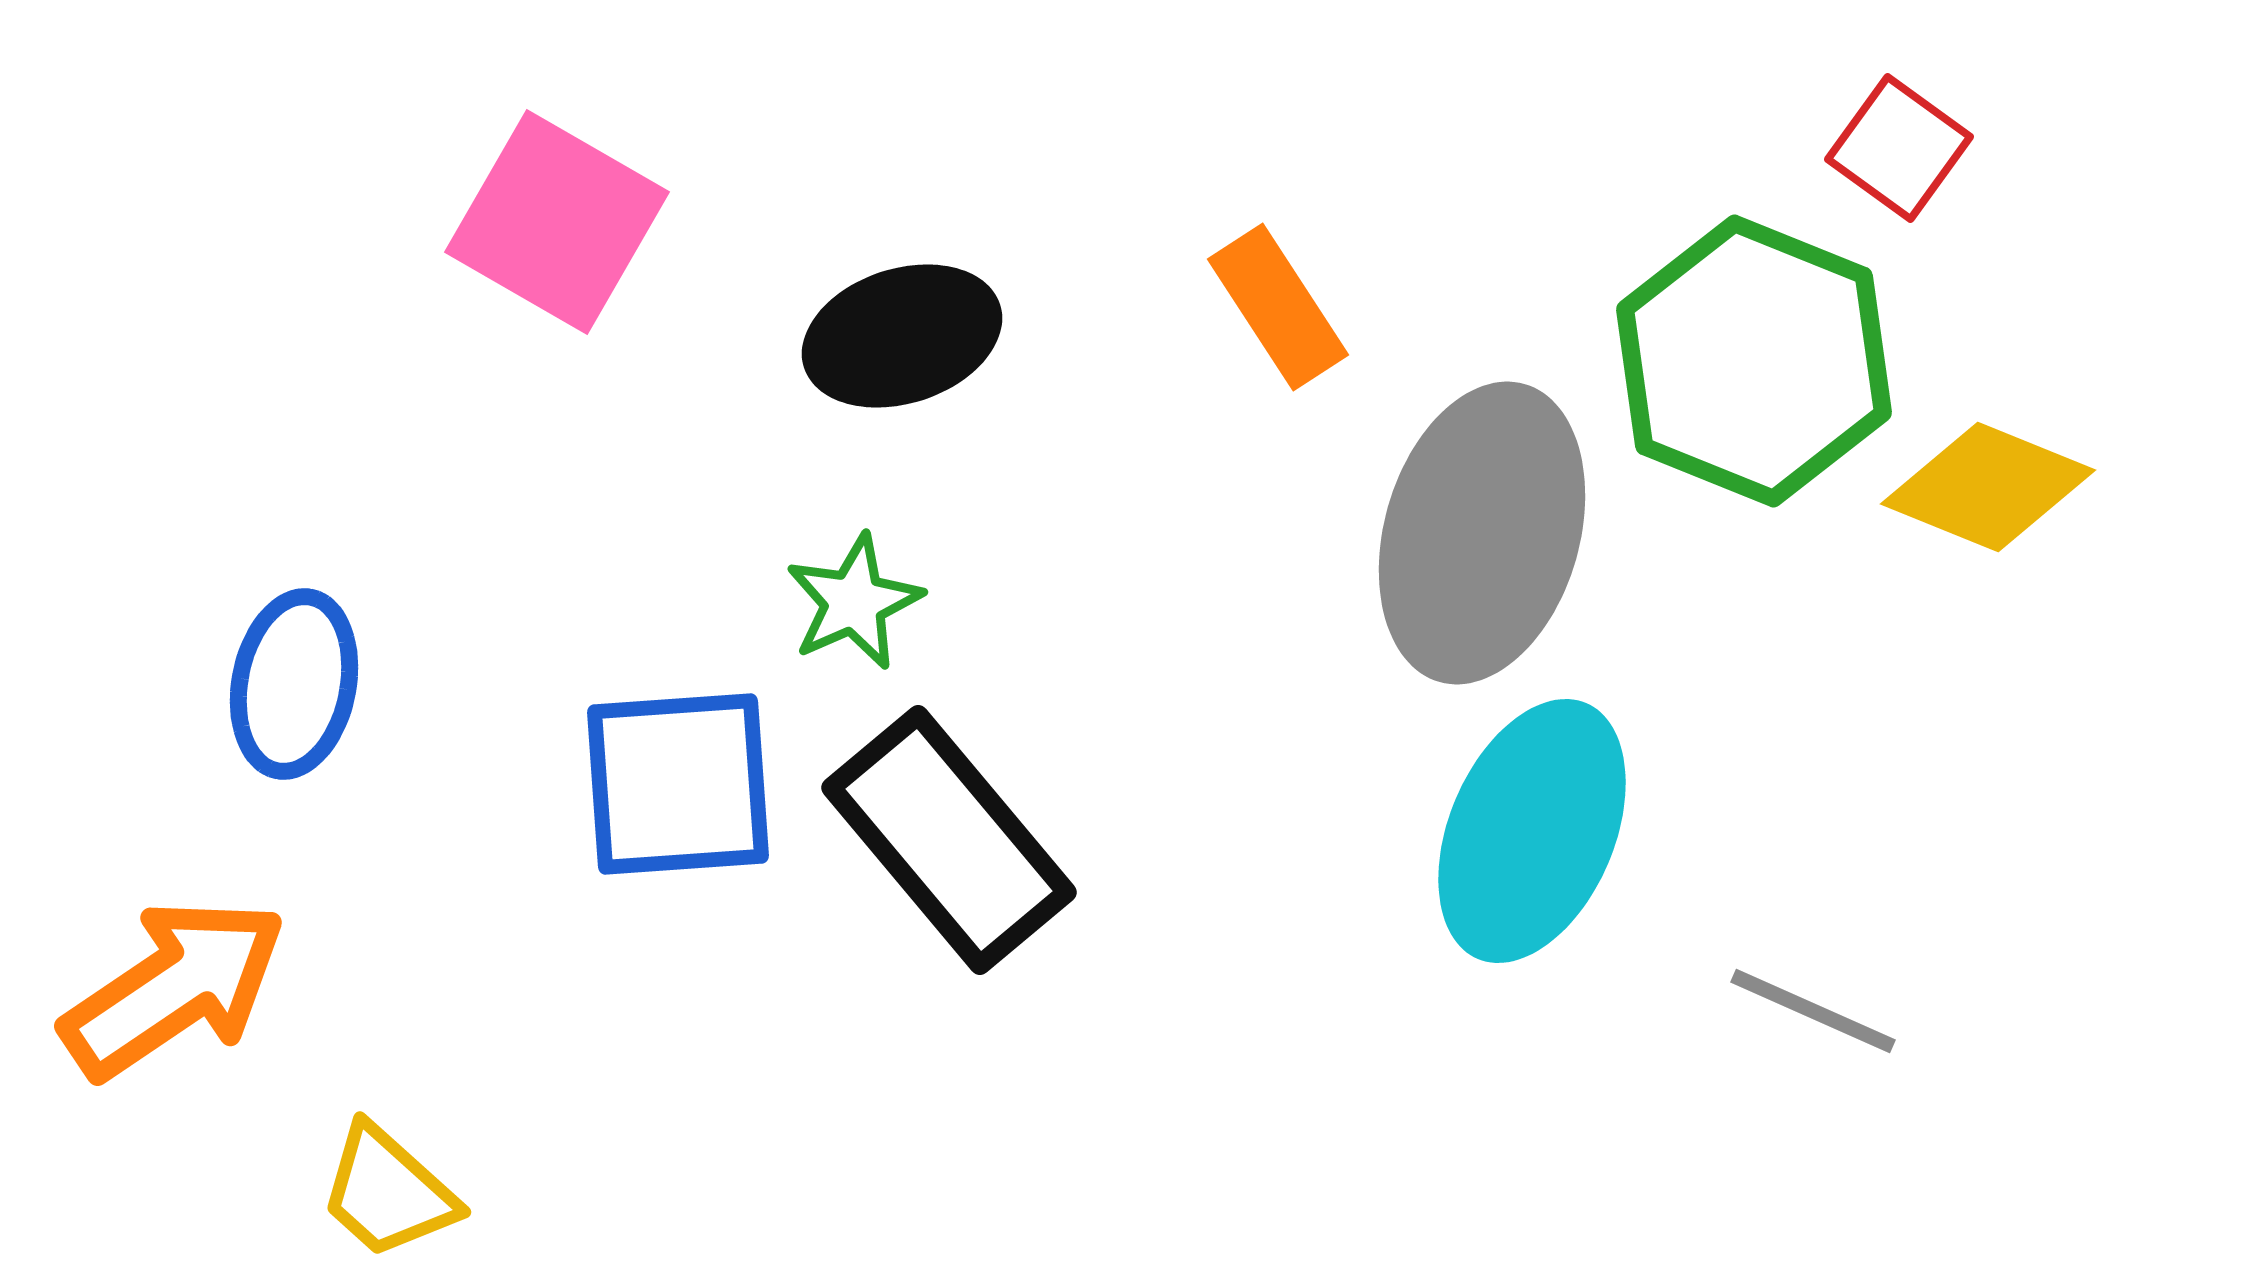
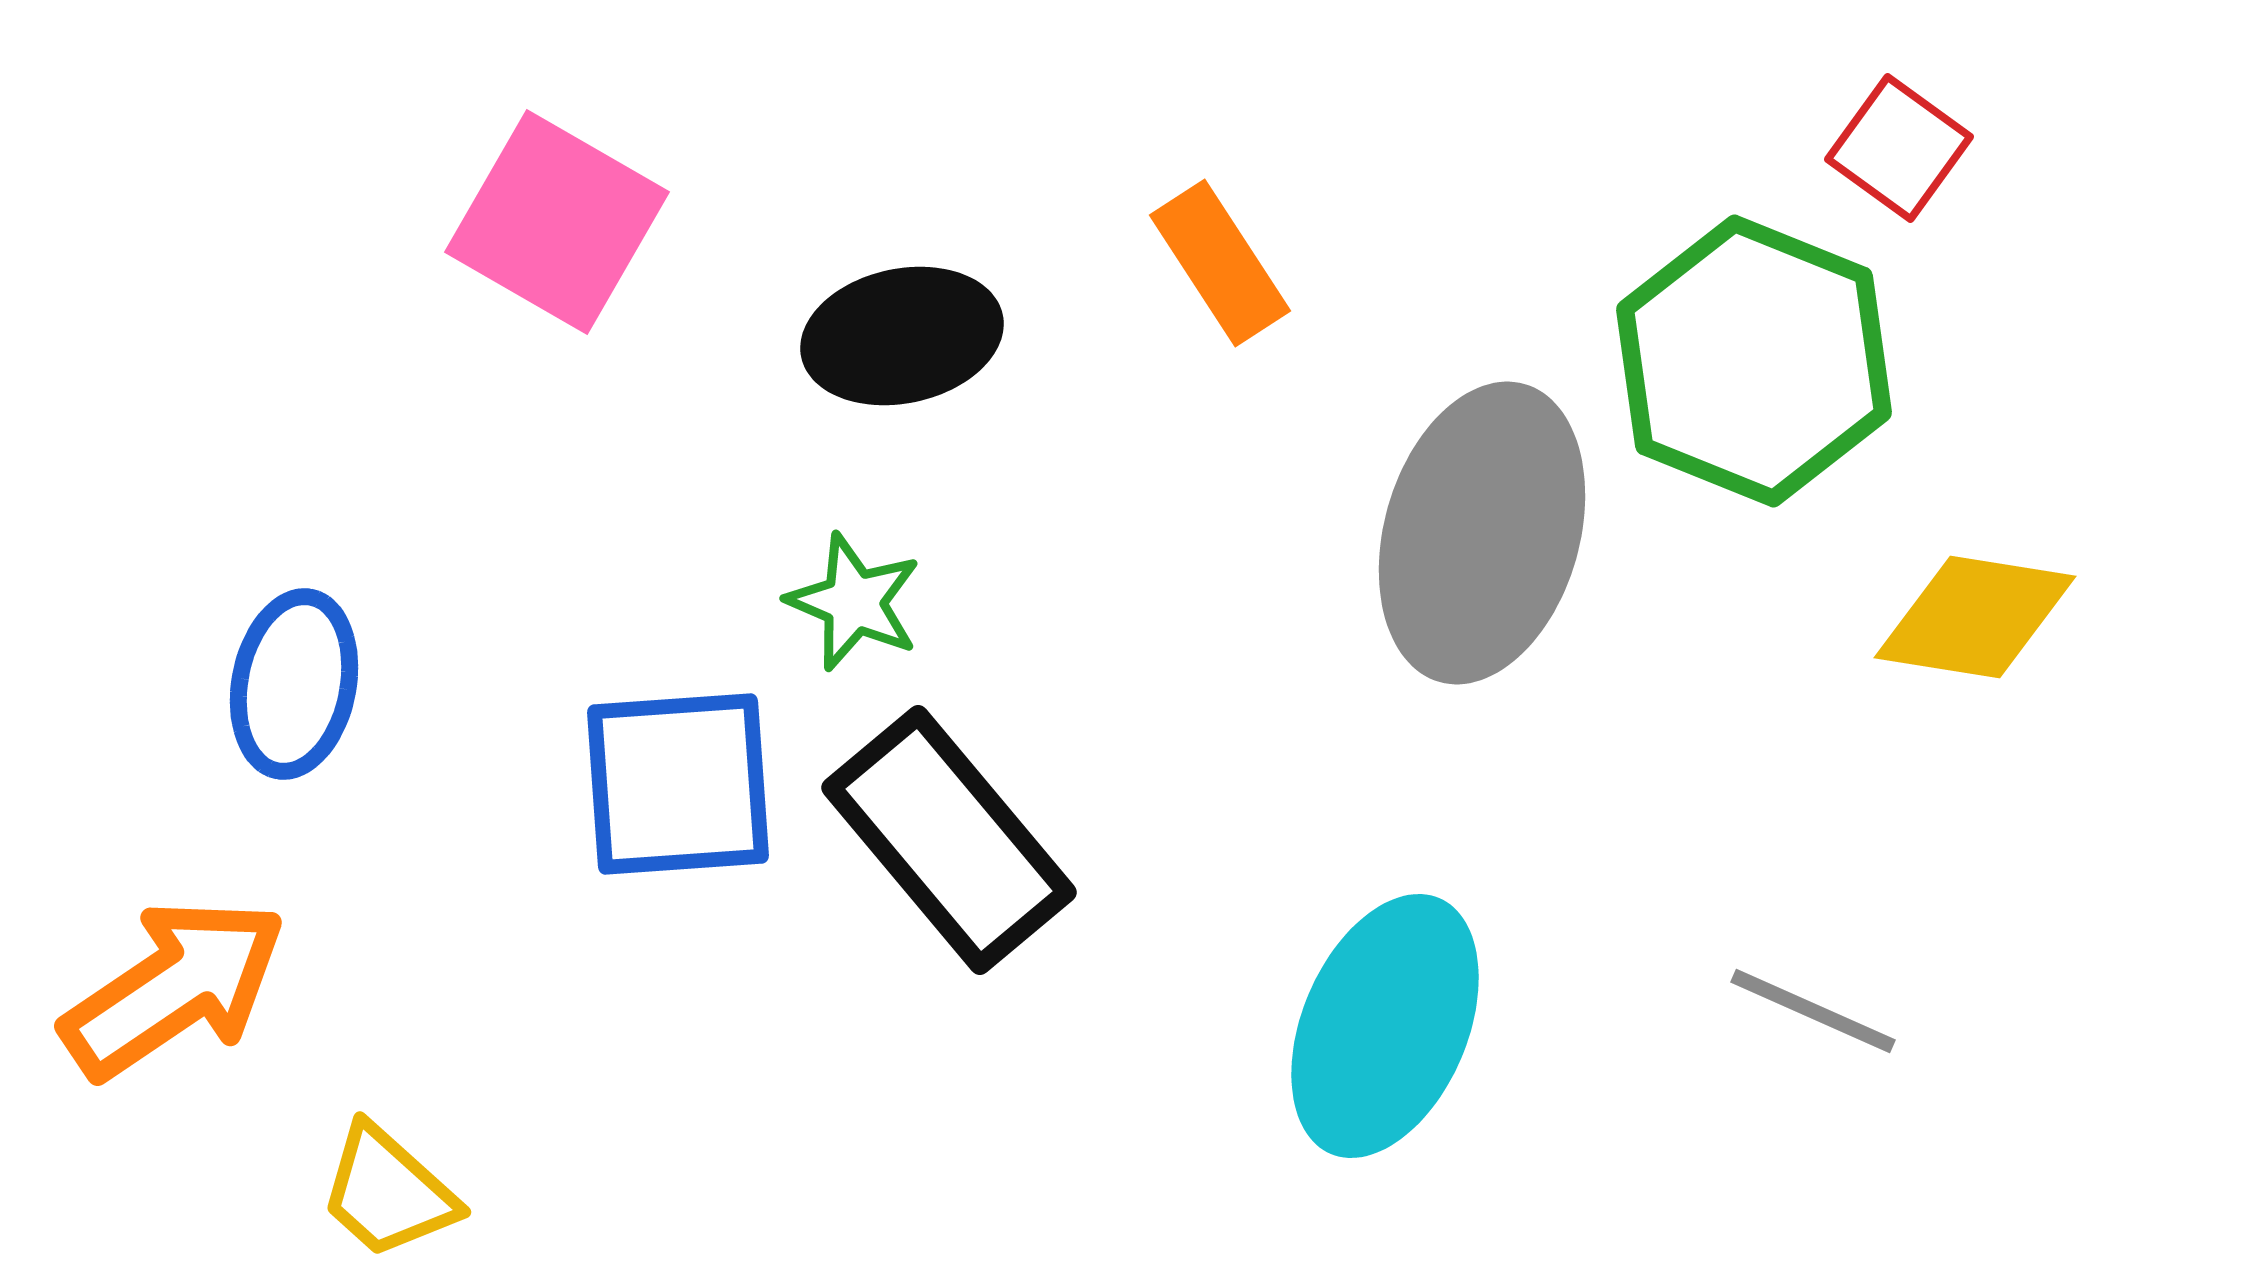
orange rectangle: moved 58 px left, 44 px up
black ellipse: rotated 6 degrees clockwise
yellow diamond: moved 13 px left, 130 px down; rotated 13 degrees counterclockwise
green star: rotated 25 degrees counterclockwise
cyan ellipse: moved 147 px left, 195 px down
